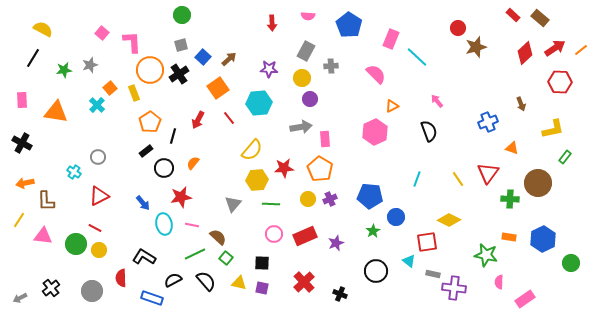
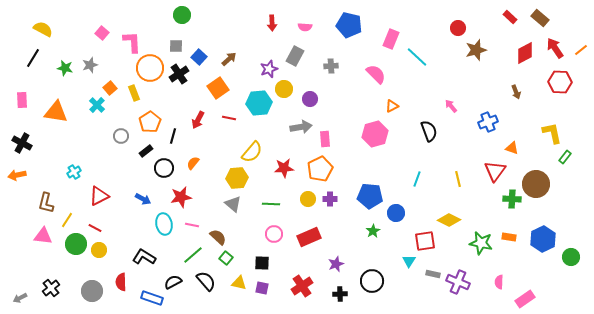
red rectangle at (513, 15): moved 3 px left, 2 px down
pink semicircle at (308, 16): moved 3 px left, 11 px down
blue pentagon at (349, 25): rotated 20 degrees counterclockwise
gray square at (181, 45): moved 5 px left, 1 px down; rotated 16 degrees clockwise
brown star at (476, 47): moved 3 px down
red arrow at (555, 48): rotated 90 degrees counterclockwise
gray rectangle at (306, 51): moved 11 px left, 5 px down
red diamond at (525, 53): rotated 15 degrees clockwise
blue square at (203, 57): moved 4 px left
purple star at (269, 69): rotated 24 degrees counterclockwise
green star at (64, 70): moved 1 px right, 2 px up; rotated 21 degrees clockwise
orange circle at (150, 70): moved 2 px up
yellow circle at (302, 78): moved 18 px left, 11 px down
pink arrow at (437, 101): moved 14 px right, 5 px down
brown arrow at (521, 104): moved 5 px left, 12 px up
red line at (229, 118): rotated 40 degrees counterclockwise
yellow L-shape at (553, 129): moved 1 px left, 4 px down; rotated 90 degrees counterclockwise
pink hexagon at (375, 132): moved 2 px down; rotated 10 degrees clockwise
yellow semicircle at (252, 150): moved 2 px down
gray circle at (98, 157): moved 23 px right, 21 px up
orange pentagon at (320, 169): rotated 15 degrees clockwise
cyan cross at (74, 172): rotated 24 degrees clockwise
red triangle at (488, 173): moved 7 px right, 2 px up
yellow line at (458, 179): rotated 21 degrees clockwise
yellow hexagon at (257, 180): moved 20 px left, 2 px up
orange arrow at (25, 183): moved 8 px left, 8 px up
brown circle at (538, 183): moved 2 px left, 1 px down
purple cross at (330, 199): rotated 24 degrees clockwise
green cross at (510, 199): moved 2 px right
brown L-shape at (46, 201): moved 2 px down; rotated 15 degrees clockwise
blue arrow at (143, 203): moved 4 px up; rotated 21 degrees counterclockwise
gray triangle at (233, 204): rotated 30 degrees counterclockwise
blue circle at (396, 217): moved 4 px up
yellow line at (19, 220): moved 48 px right
red rectangle at (305, 236): moved 4 px right, 1 px down
red square at (427, 242): moved 2 px left, 1 px up
purple star at (336, 243): moved 21 px down
green line at (195, 254): moved 2 px left, 1 px down; rotated 15 degrees counterclockwise
green star at (486, 255): moved 5 px left, 12 px up
cyan triangle at (409, 261): rotated 24 degrees clockwise
green circle at (571, 263): moved 6 px up
black circle at (376, 271): moved 4 px left, 10 px down
red semicircle at (121, 278): moved 4 px down
black semicircle at (173, 280): moved 2 px down
red cross at (304, 282): moved 2 px left, 4 px down; rotated 10 degrees clockwise
purple cross at (454, 288): moved 4 px right, 6 px up; rotated 15 degrees clockwise
black cross at (340, 294): rotated 24 degrees counterclockwise
